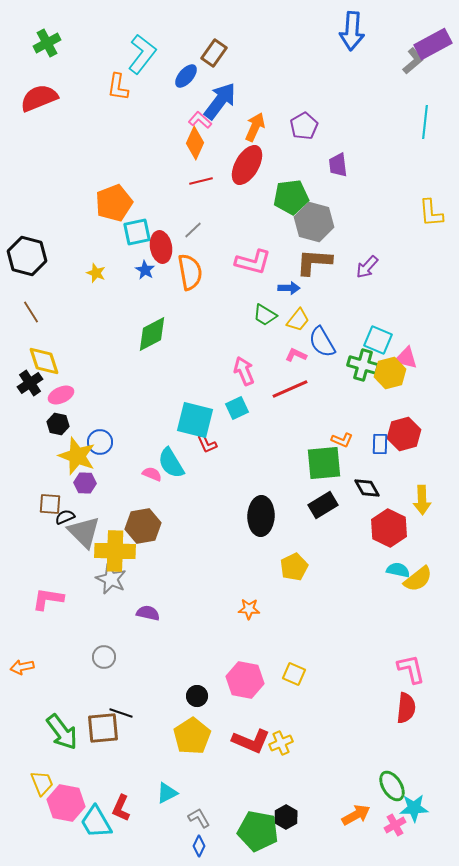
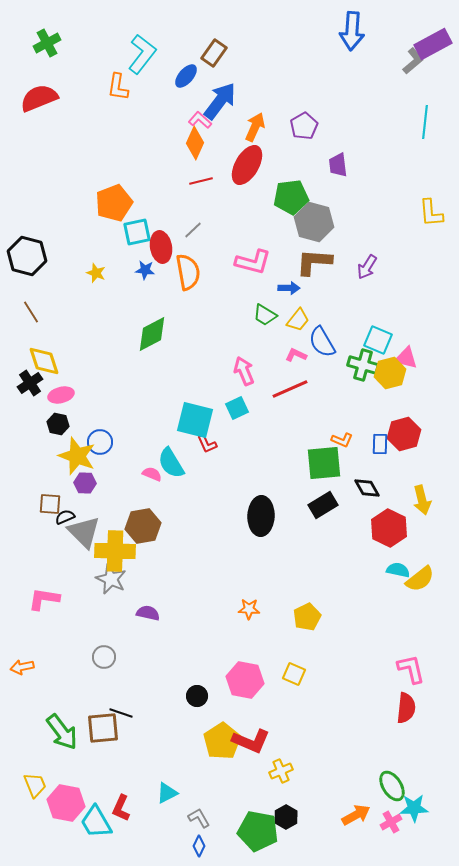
purple arrow at (367, 267): rotated 10 degrees counterclockwise
blue star at (145, 270): rotated 24 degrees counterclockwise
orange semicircle at (190, 272): moved 2 px left
pink ellipse at (61, 395): rotated 10 degrees clockwise
yellow arrow at (422, 500): rotated 12 degrees counterclockwise
yellow pentagon at (294, 567): moved 13 px right, 50 px down
yellow semicircle at (418, 579): moved 2 px right
pink L-shape at (48, 599): moved 4 px left
yellow pentagon at (192, 736): moved 30 px right, 5 px down
yellow cross at (281, 743): moved 28 px down
yellow trapezoid at (42, 783): moved 7 px left, 2 px down
pink cross at (395, 825): moved 4 px left, 3 px up
